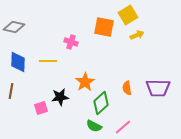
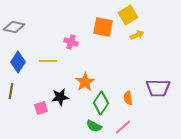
orange square: moved 1 px left
blue diamond: rotated 30 degrees clockwise
orange semicircle: moved 1 px right, 10 px down
green diamond: rotated 15 degrees counterclockwise
